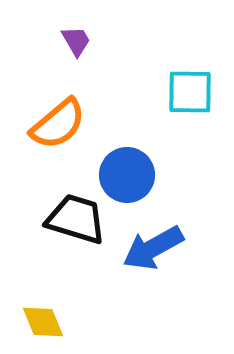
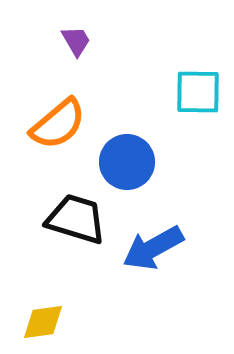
cyan square: moved 8 px right
blue circle: moved 13 px up
yellow diamond: rotated 75 degrees counterclockwise
